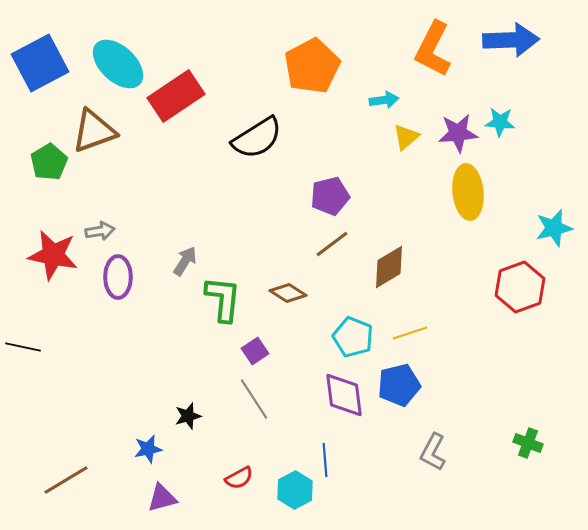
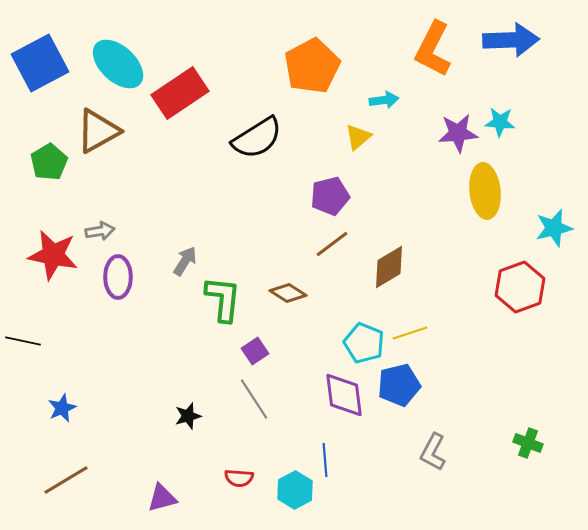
red rectangle at (176, 96): moved 4 px right, 3 px up
brown triangle at (94, 131): moved 4 px right; rotated 9 degrees counterclockwise
yellow triangle at (406, 137): moved 48 px left
yellow ellipse at (468, 192): moved 17 px right, 1 px up
cyan pentagon at (353, 337): moved 11 px right, 6 px down
black line at (23, 347): moved 6 px up
blue star at (148, 449): moved 86 px left, 41 px up; rotated 12 degrees counterclockwise
red semicircle at (239, 478): rotated 32 degrees clockwise
